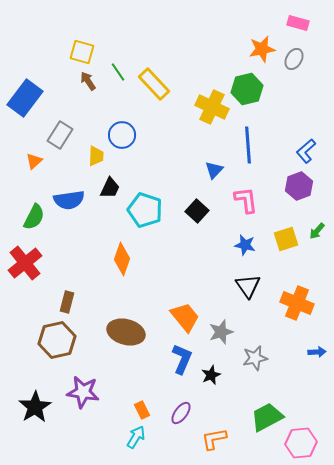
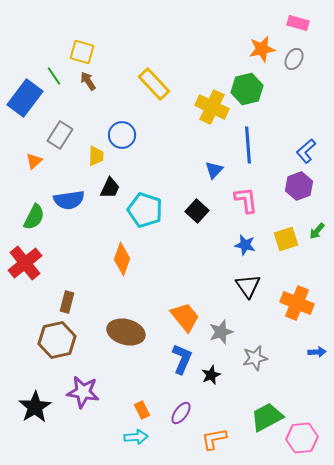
green line at (118, 72): moved 64 px left, 4 px down
cyan arrow at (136, 437): rotated 55 degrees clockwise
pink hexagon at (301, 443): moved 1 px right, 5 px up
